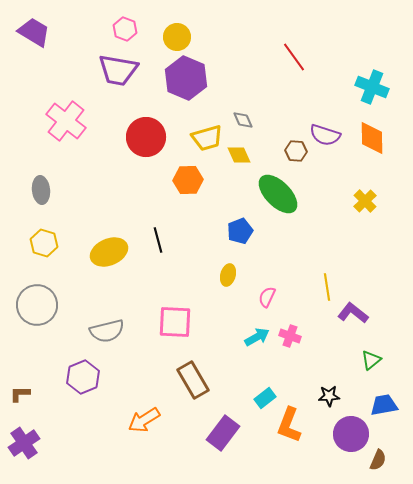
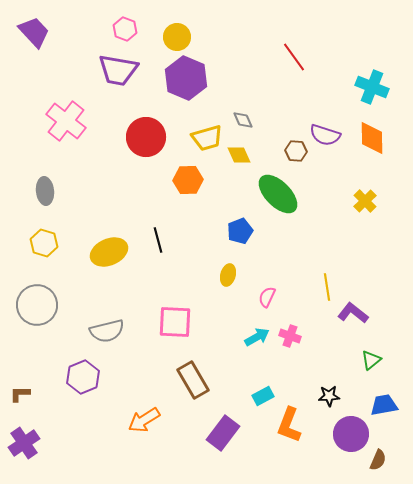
purple trapezoid at (34, 32): rotated 16 degrees clockwise
gray ellipse at (41, 190): moved 4 px right, 1 px down
cyan rectangle at (265, 398): moved 2 px left, 2 px up; rotated 10 degrees clockwise
